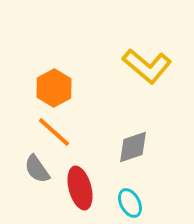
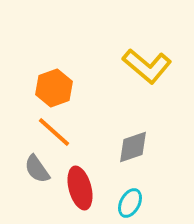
orange hexagon: rotated 9 degrees clockwise
cyan ellipse: rotated 56 degrees clockwise
